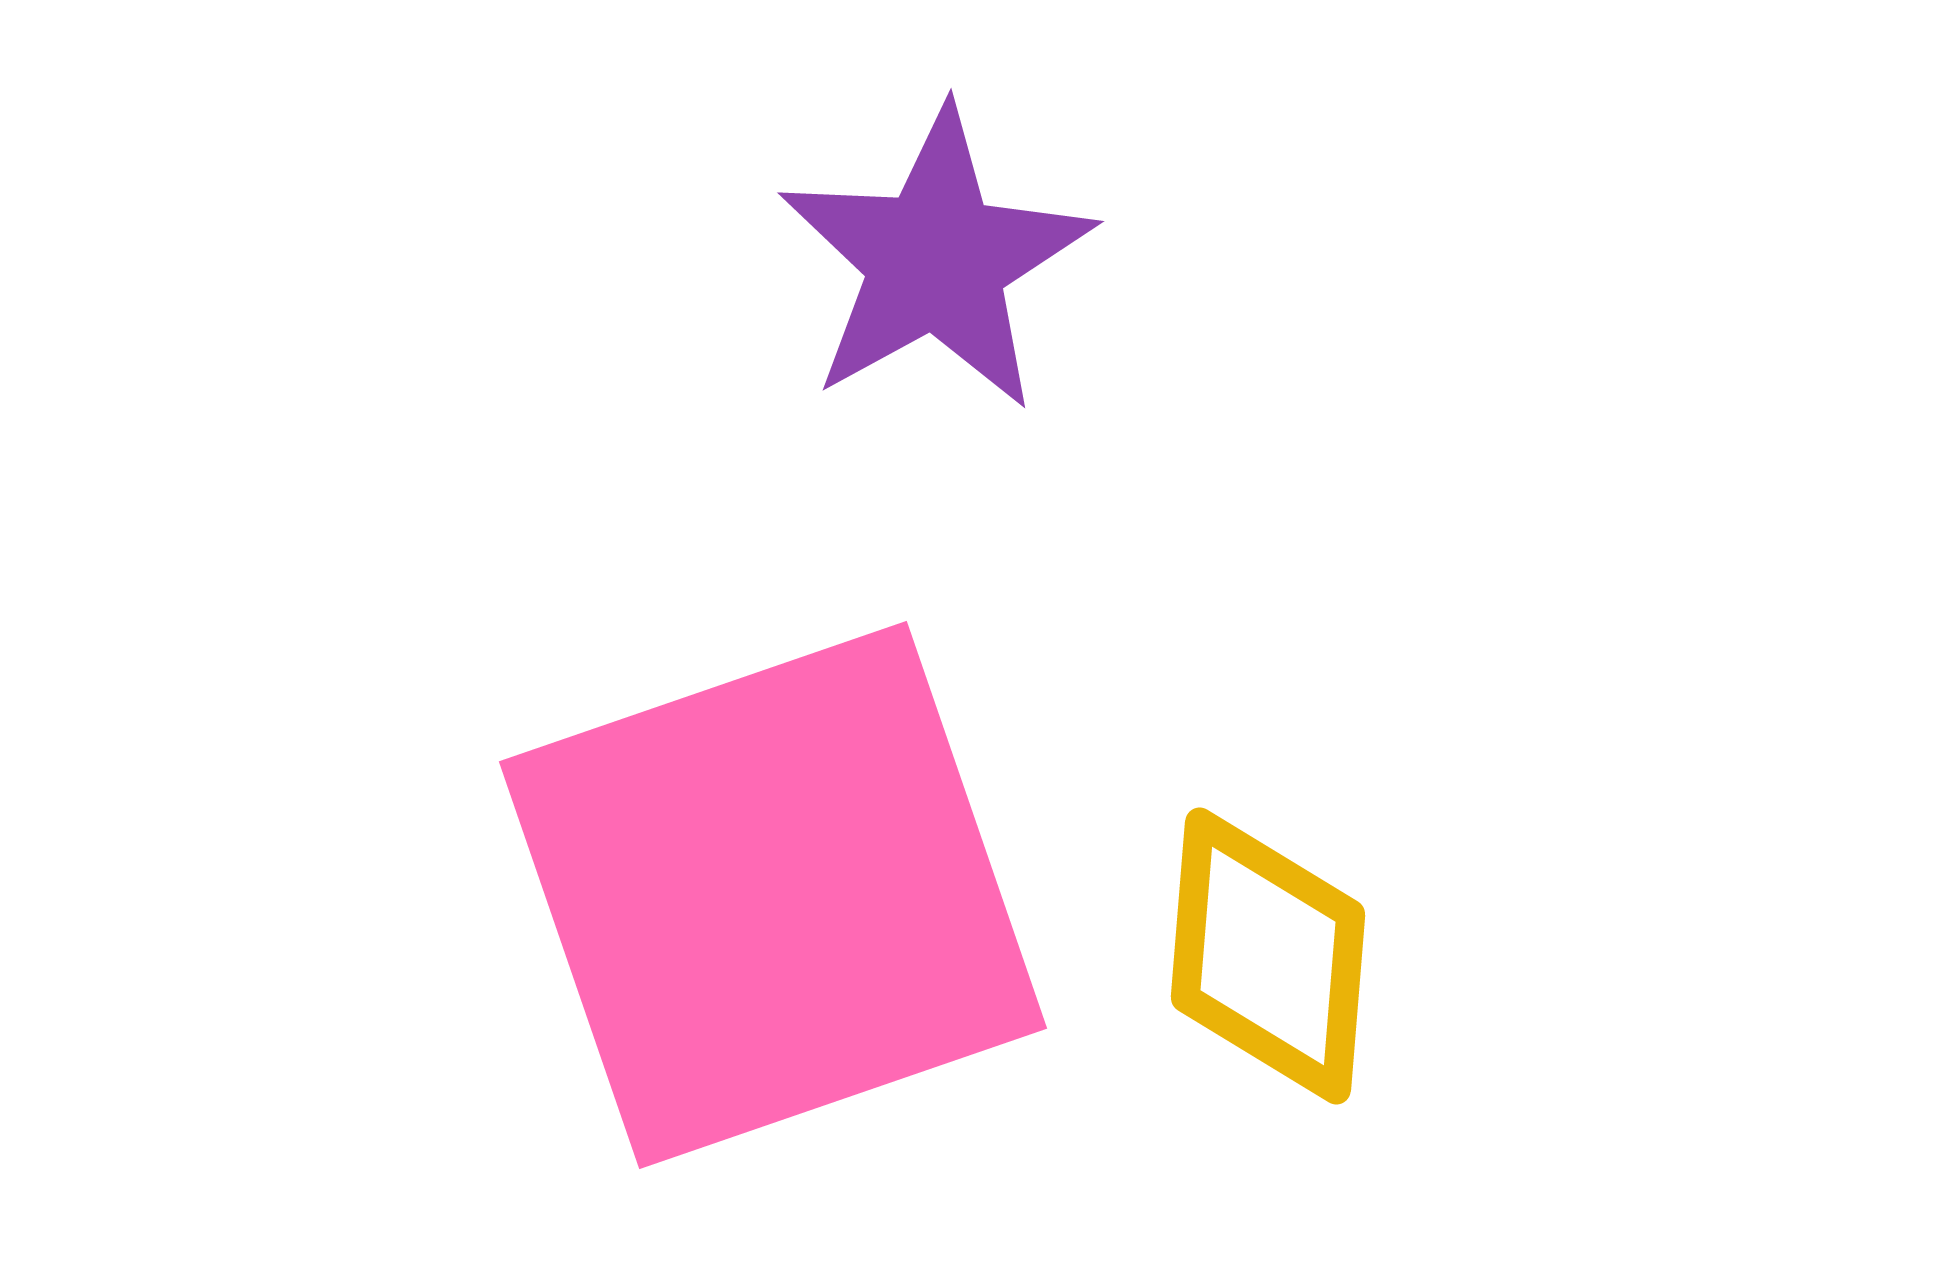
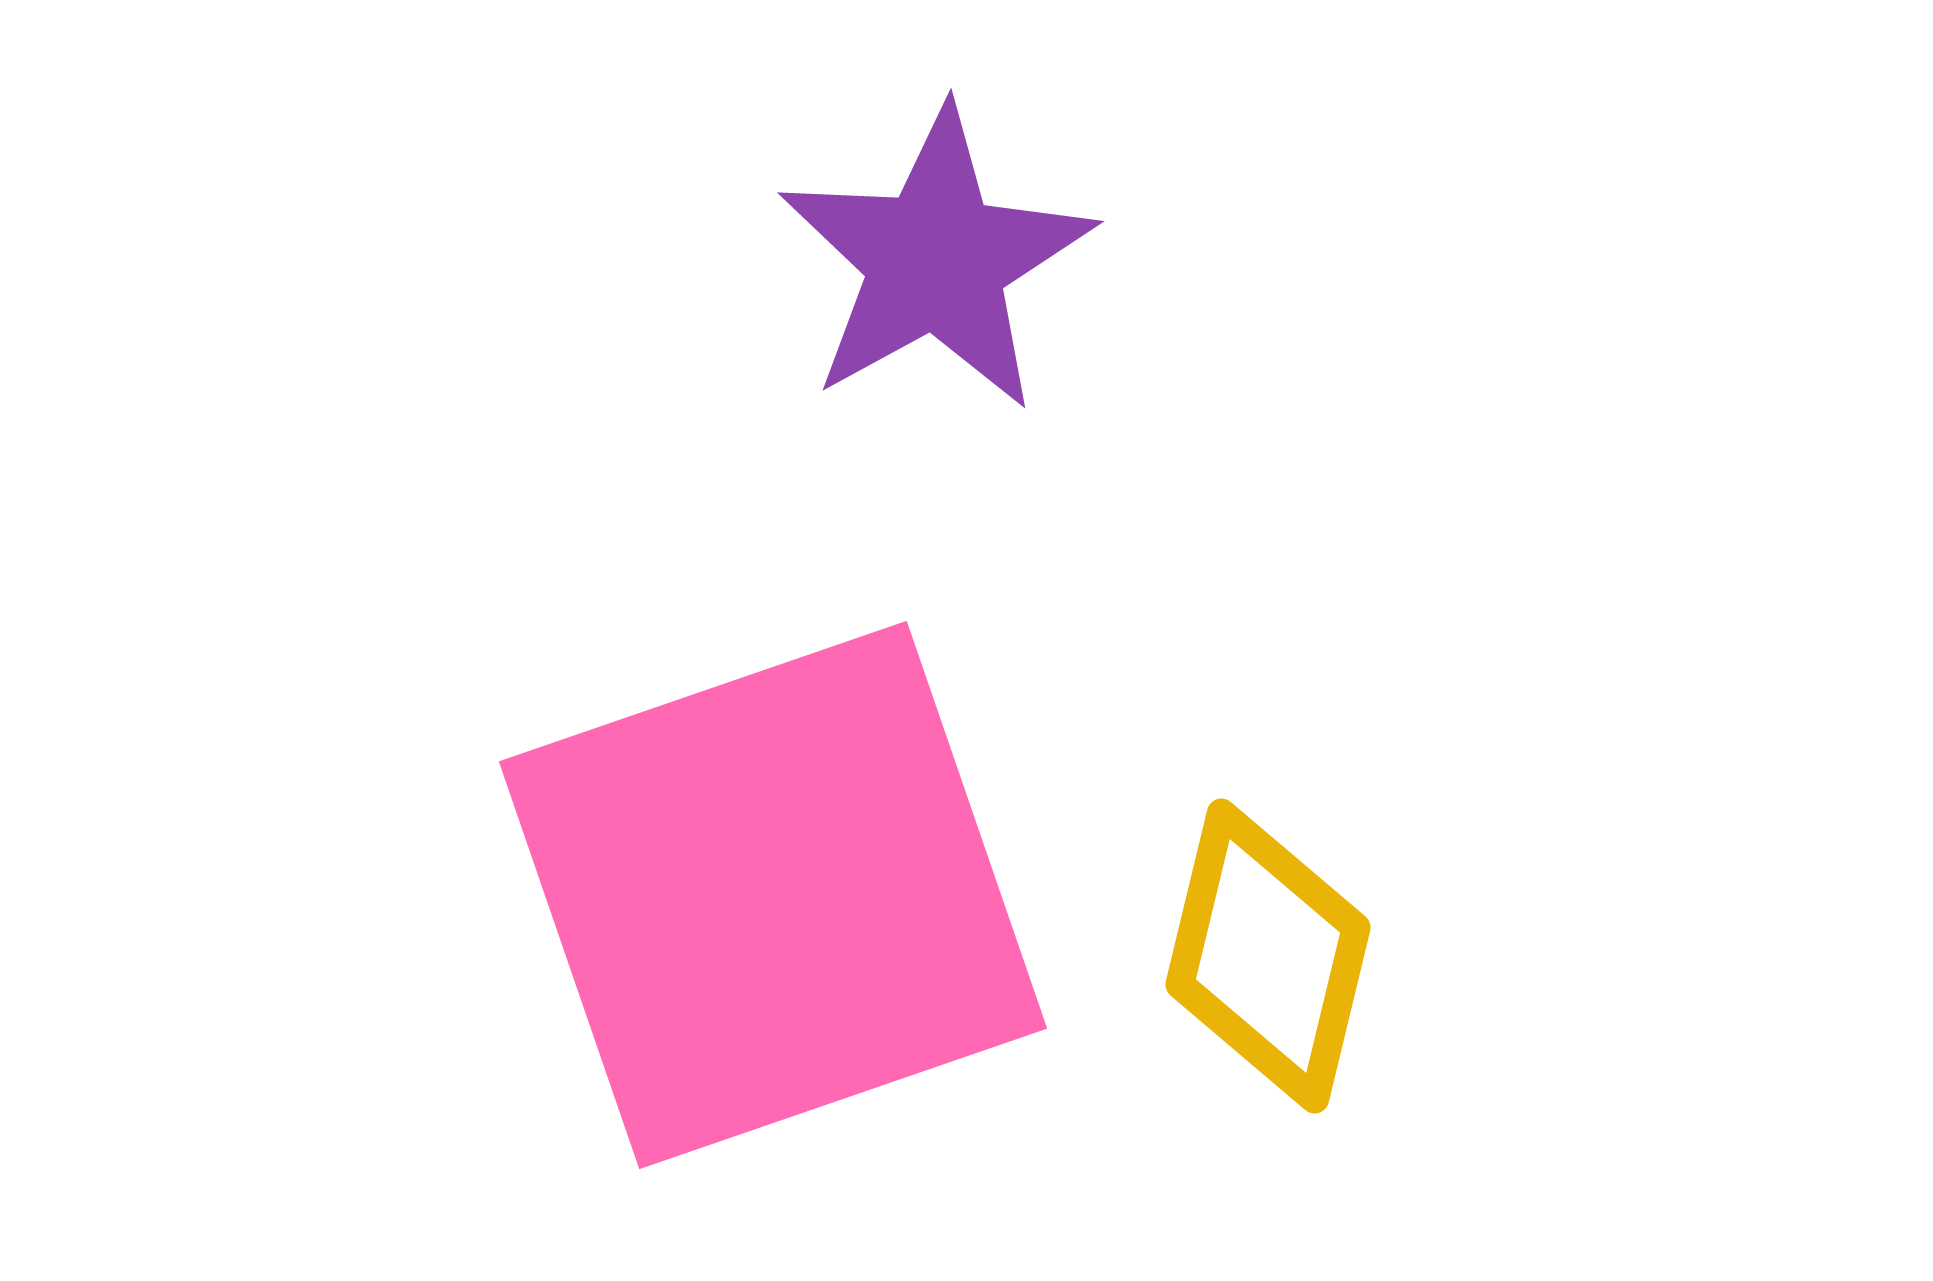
yellow diamond: rotated 9 degrees clockwise
